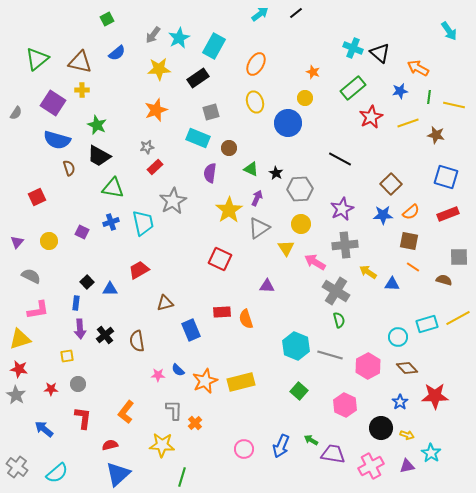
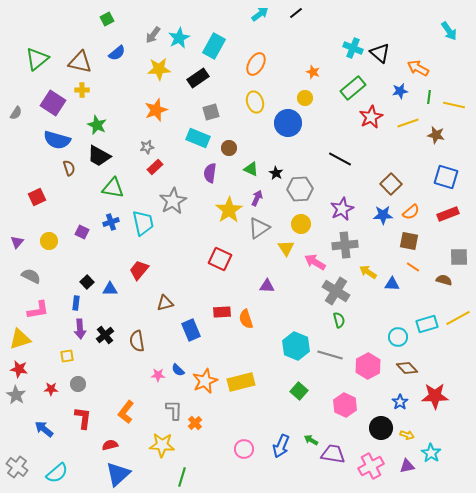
red trapezoid at (139, 270): rotated 20 degrees counterclockwise
